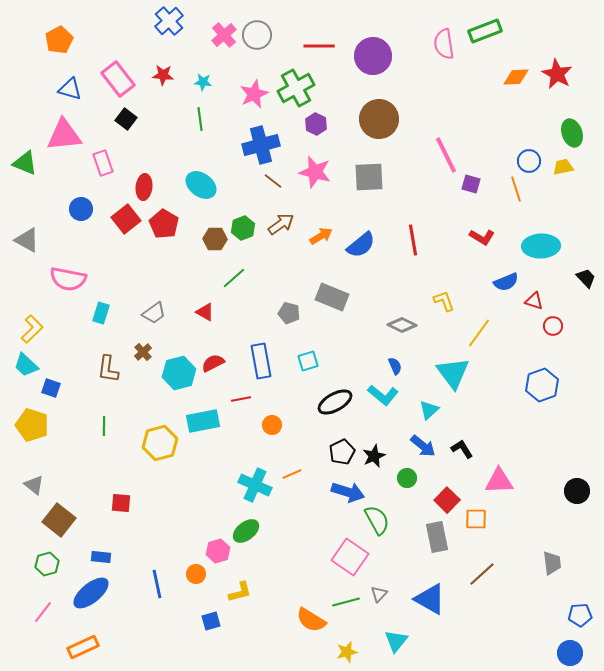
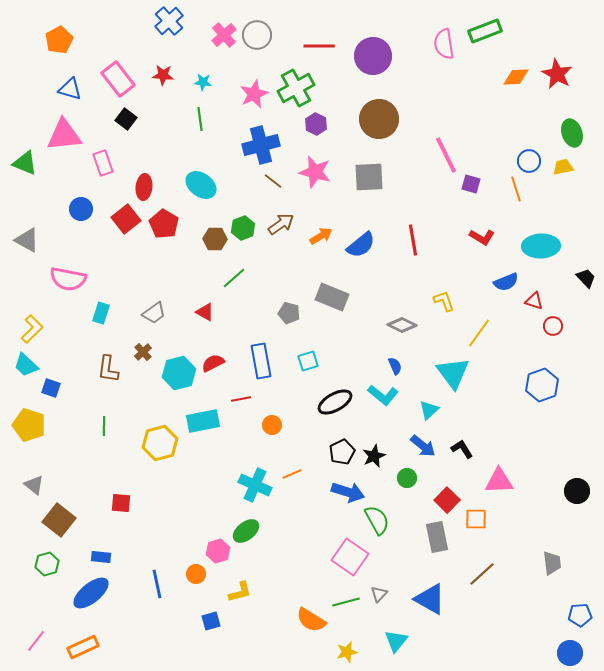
yellow pentagon at (32, 425): moved 3 px left
pink line at (43, 612): moved 7 px left, 29 px down
